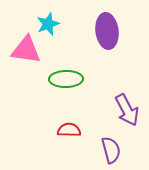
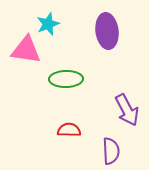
purple semicircle: moved 1 px down; rotated 12 degrees clockwise
